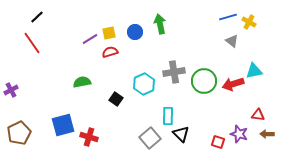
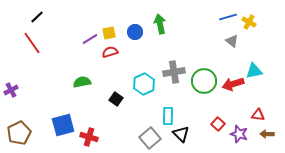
red square: moved 18 px up; rotated 24 degrees clockwise
